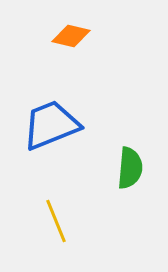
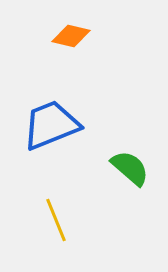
green semicircle: rotated 54 degrees counterclockwise
yellow line: moved 1 px up
